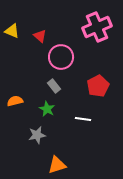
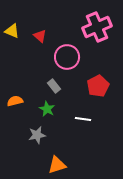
pink circle: moved 6 px right
